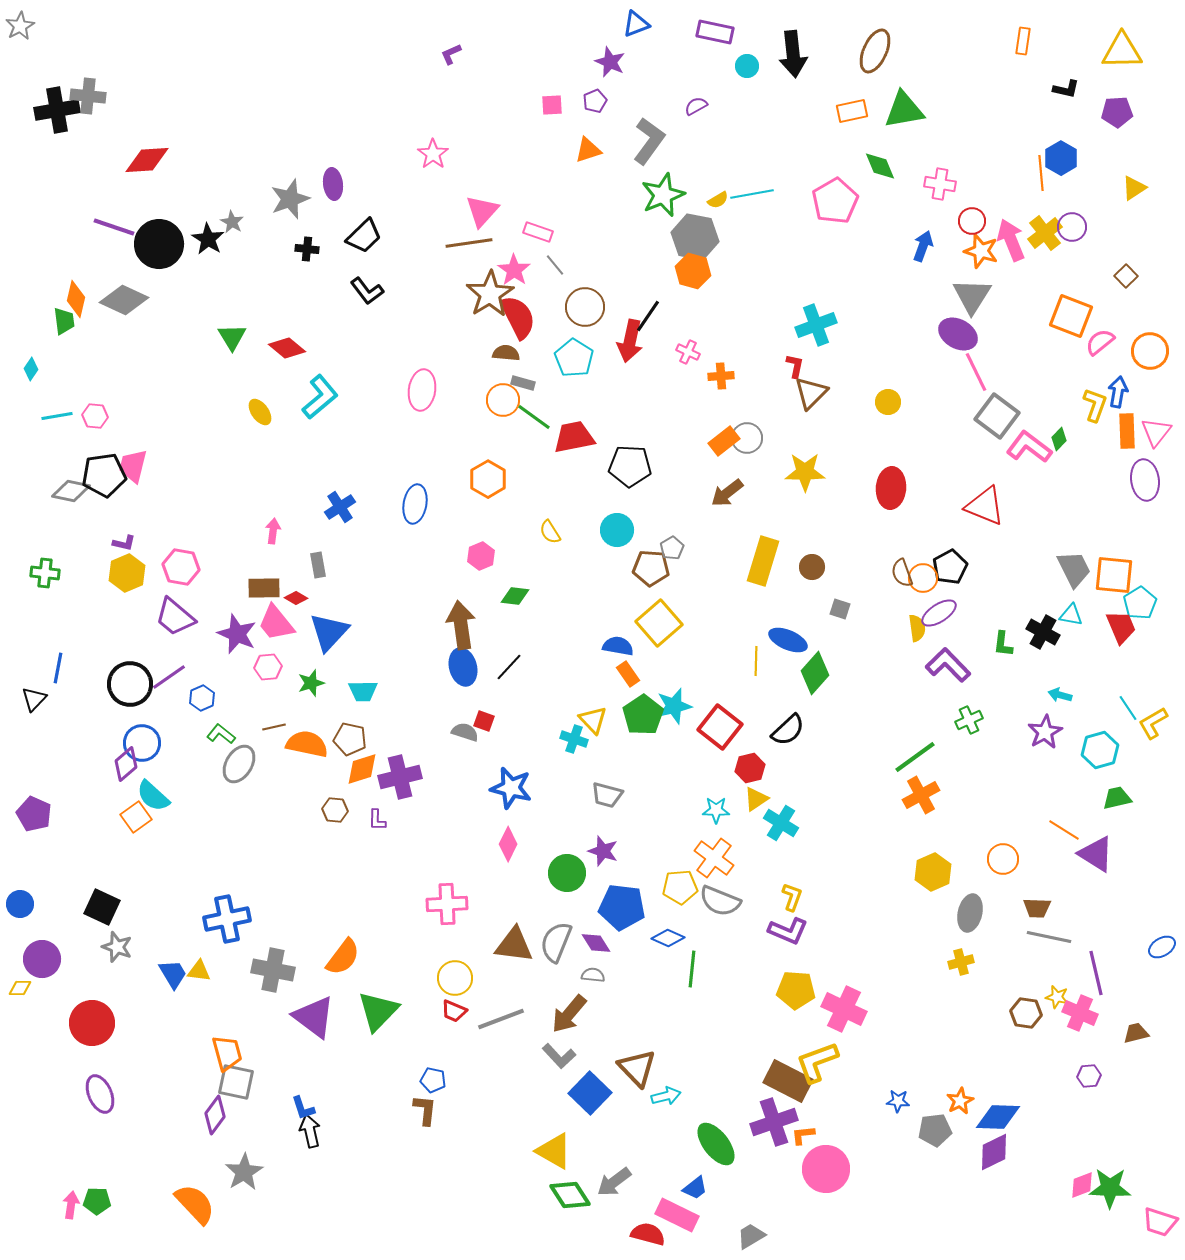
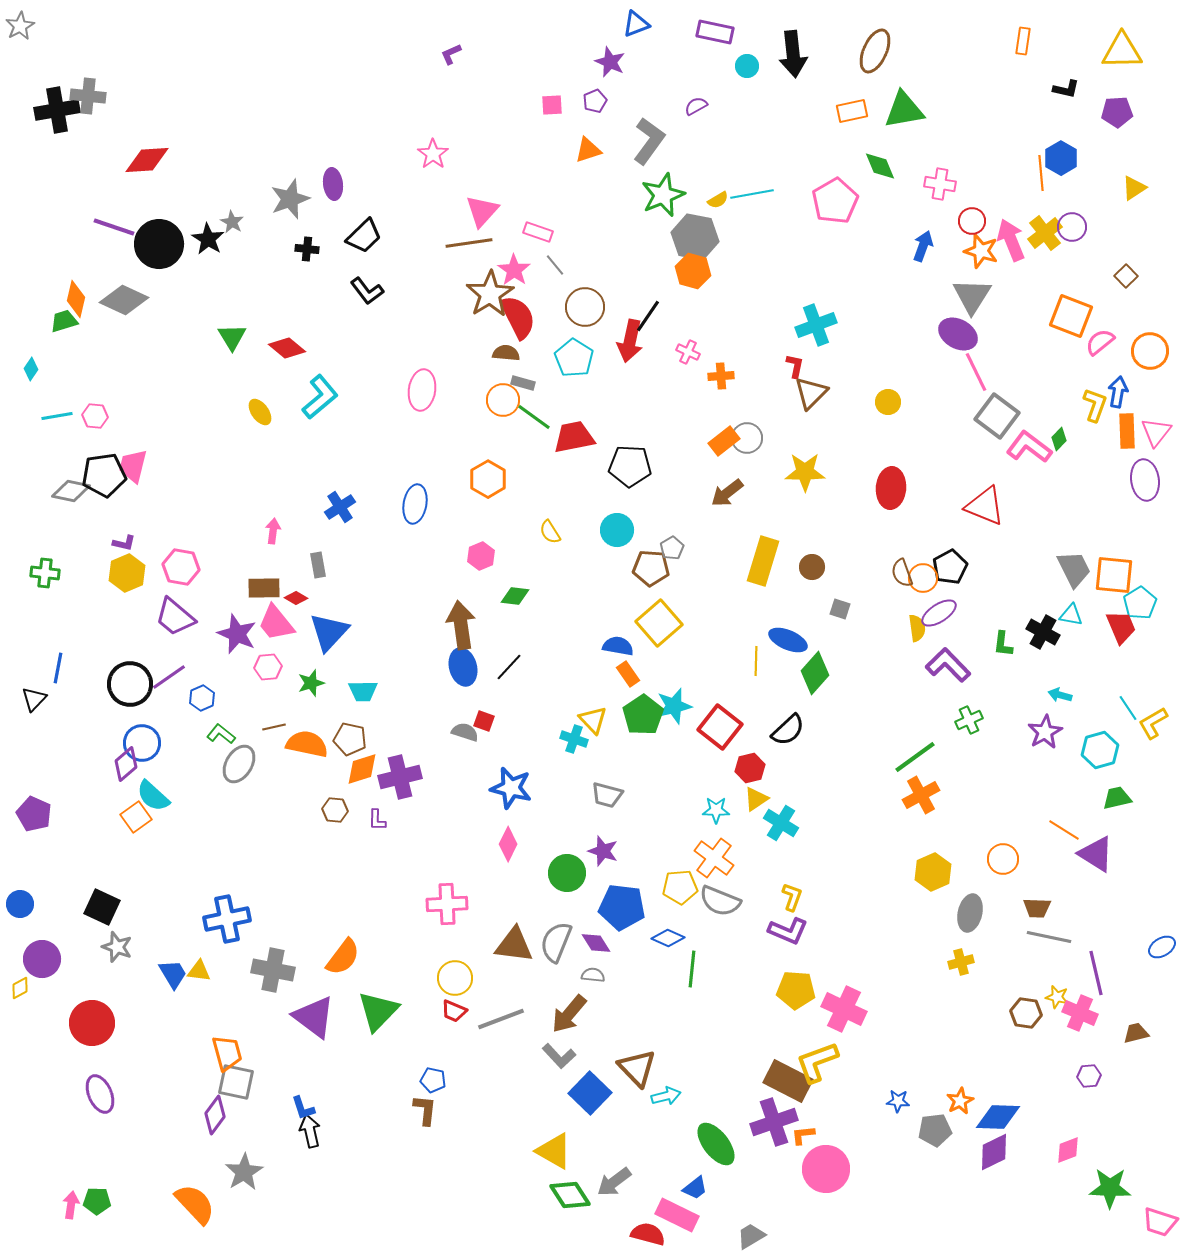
green trapezoid at (64, 321): rotated 100 degrees counterclockwise
yellow diamond at (20, 988): rotated 30 degrees counterclockwise
pink diamond at (1082, 1185): moved 14 px left, 35 px up
